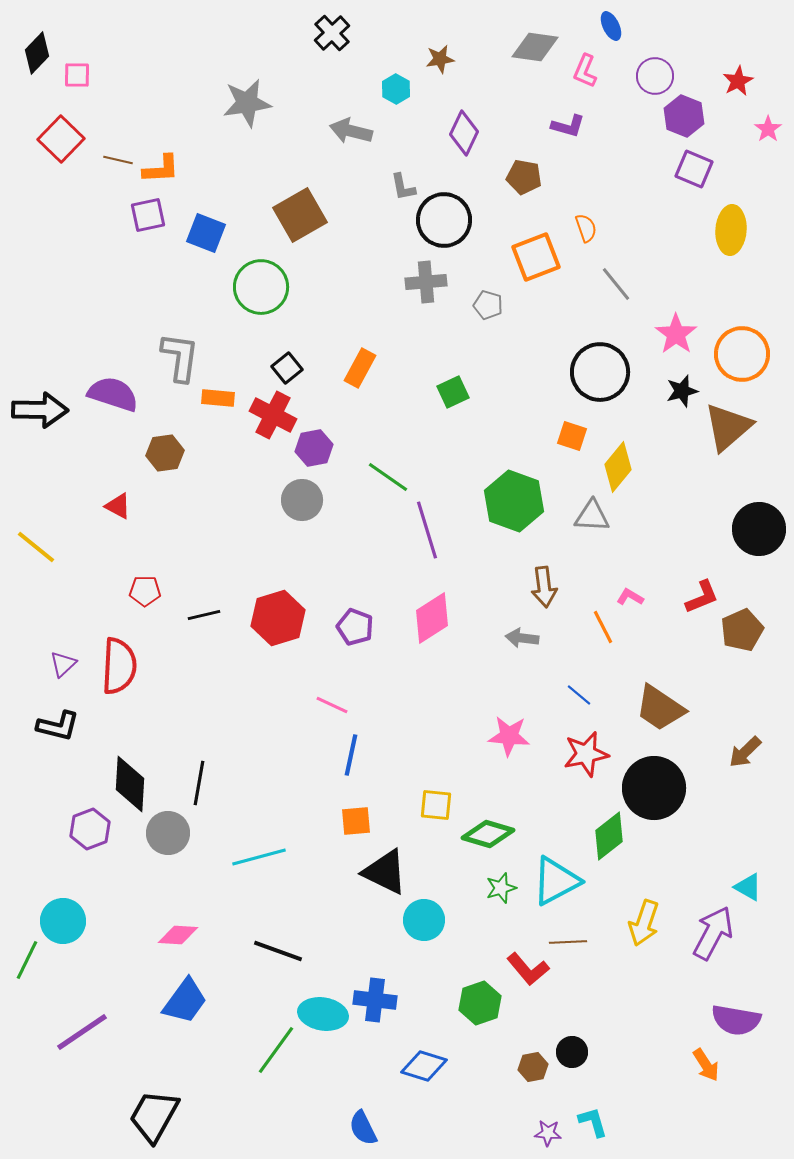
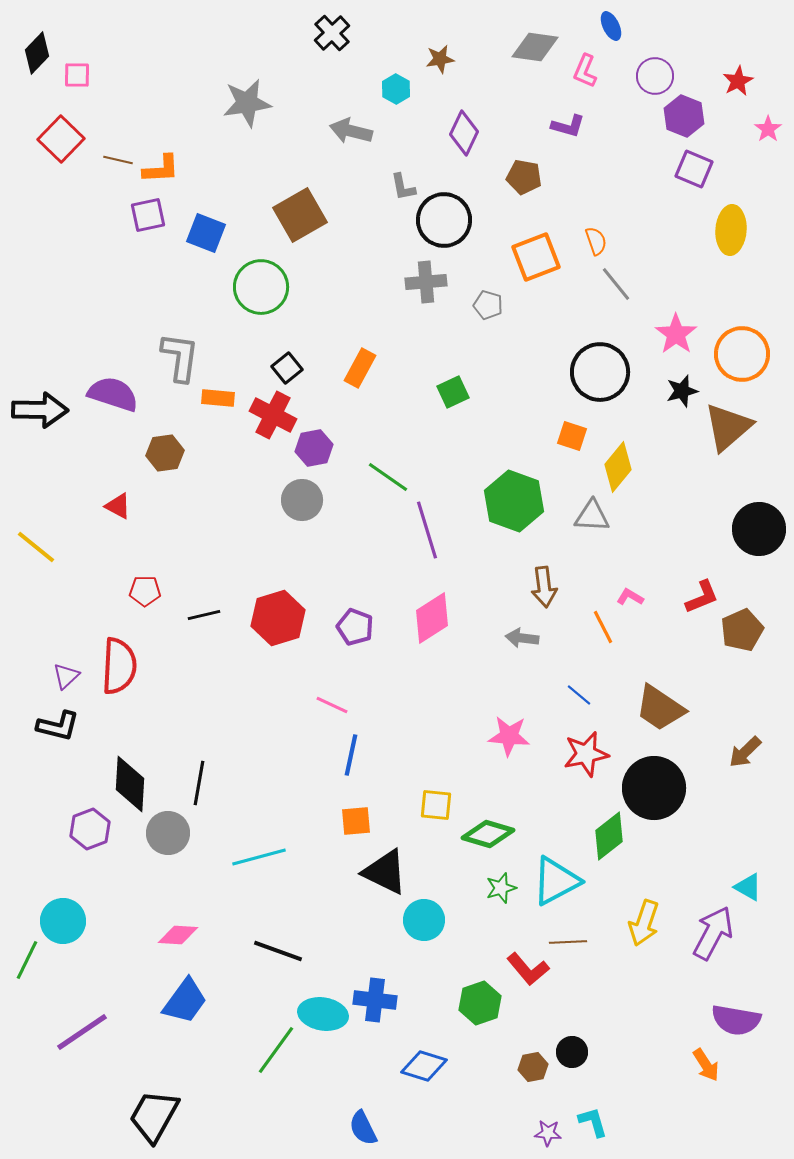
orange semicircle at (586, 228): moved 10 px right, 13 px down
purple triangle at (63, 664): moved 3 px right, 12 px down
